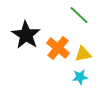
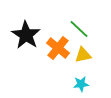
green line: moved 14 px down
yellow triangle: moved 1 px down
cyan star: moved 1 px right, 7 px down
